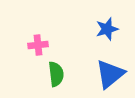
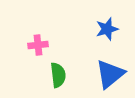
green semicircle: moved 2 px right, 1 px down
